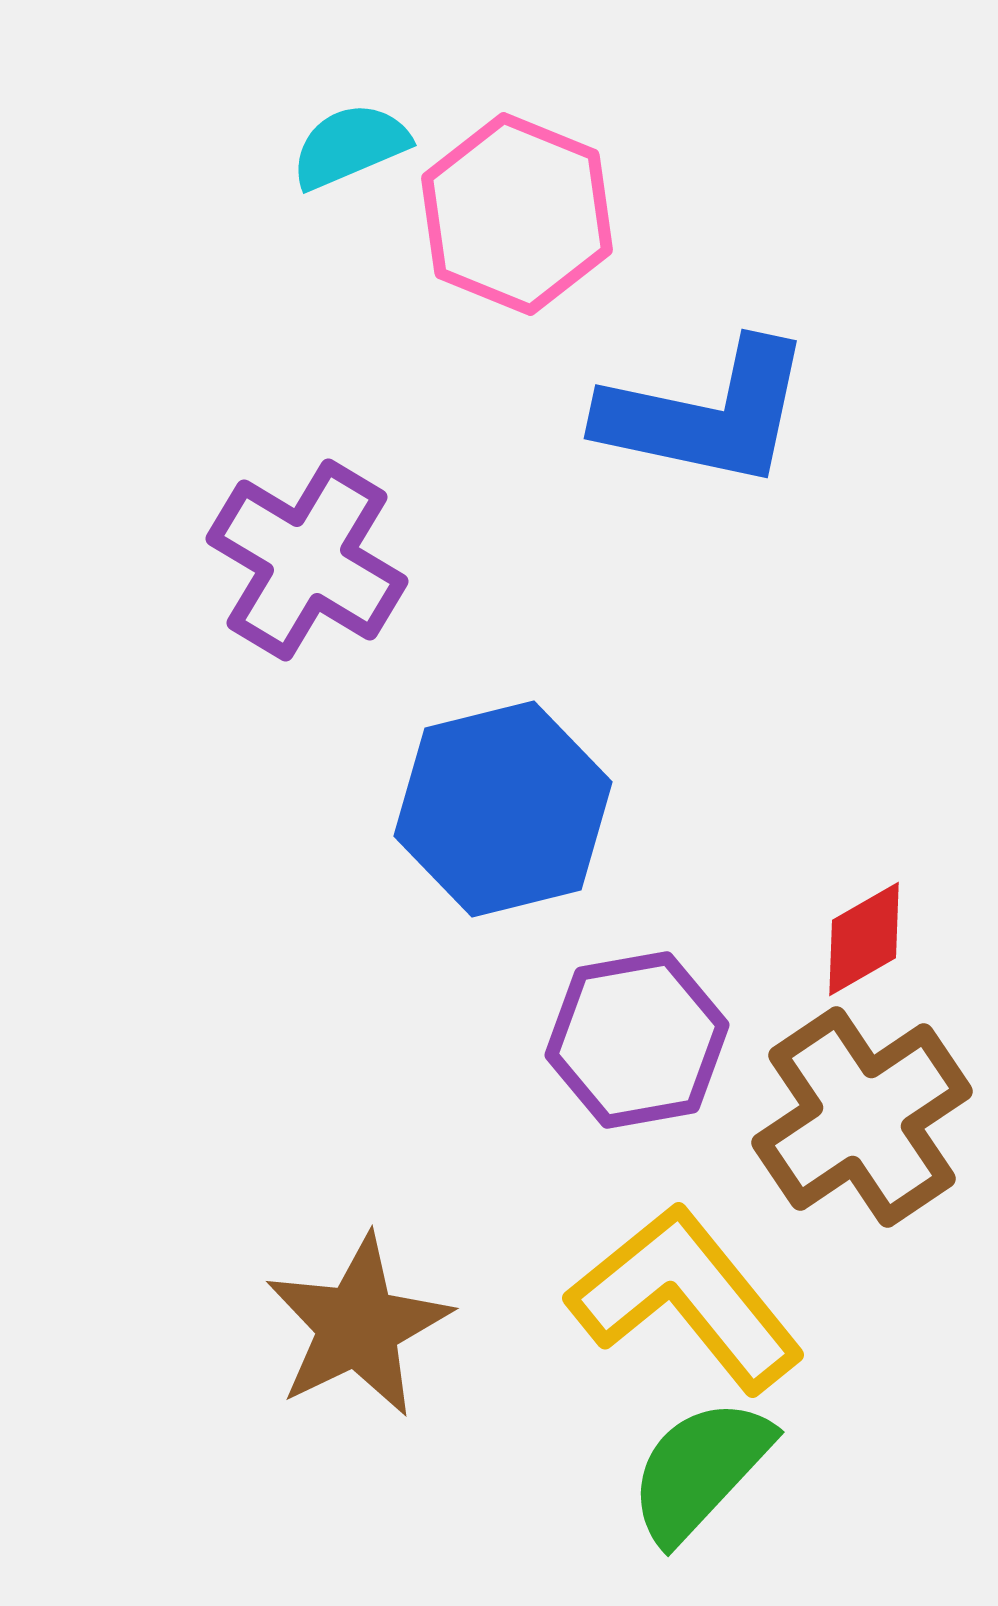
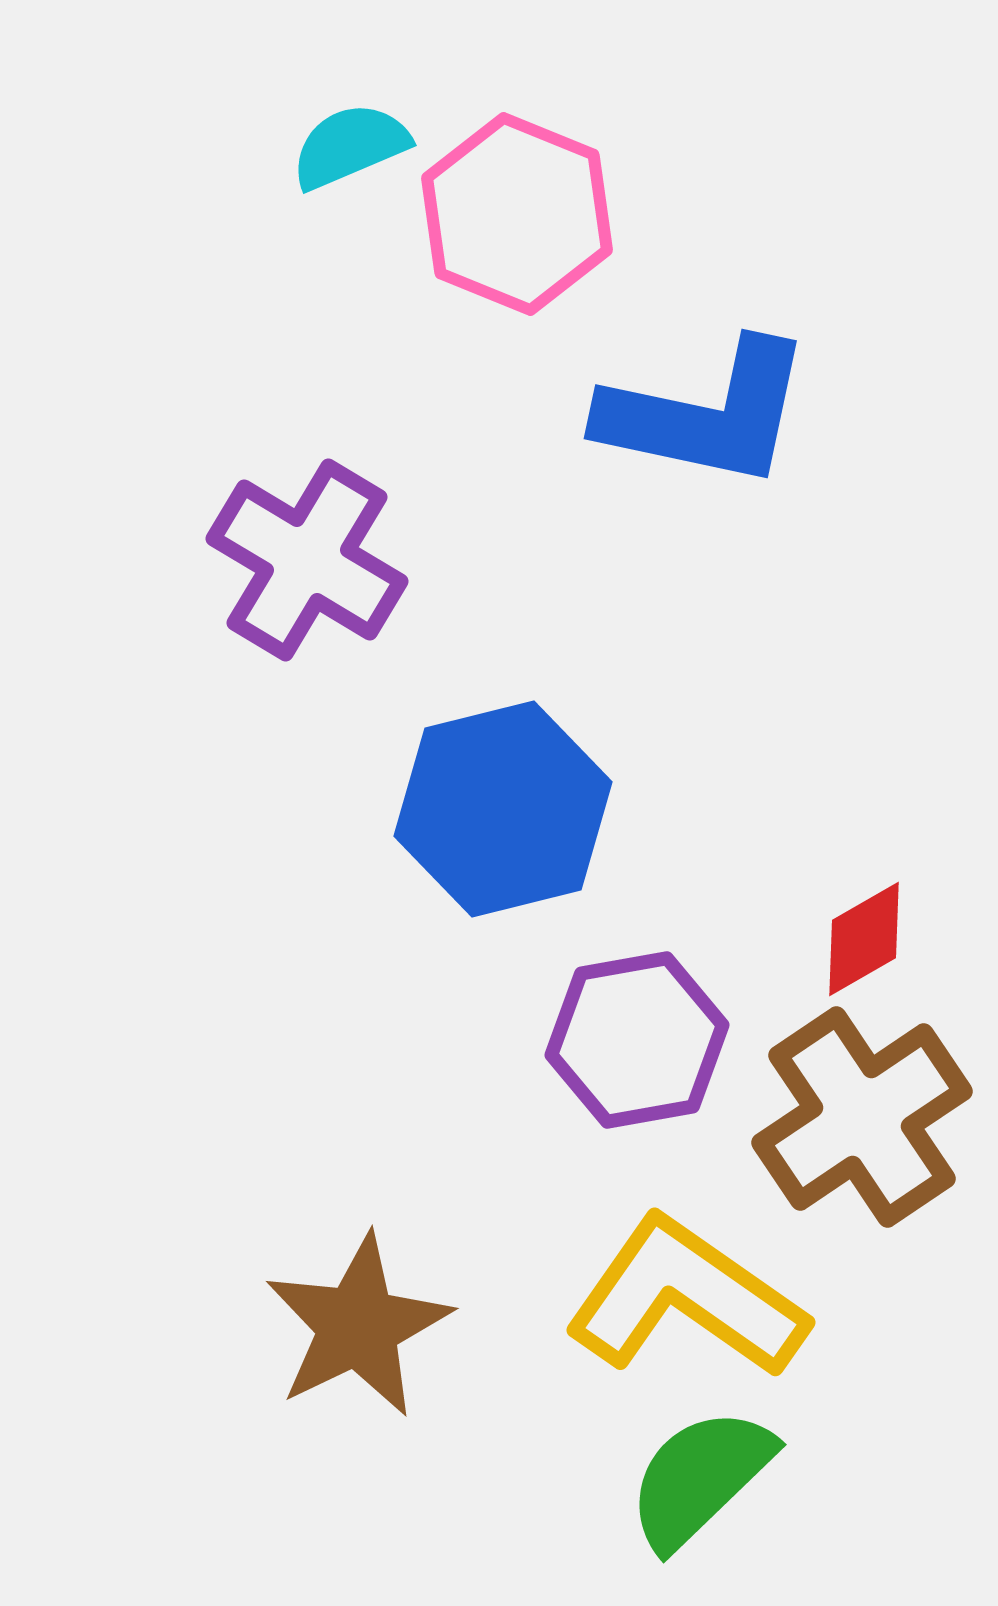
yellow L-shape: rotated 16 degrees counterclockwise
green semicircle: moved 8 px down; rotated 3 degrees clockwise
